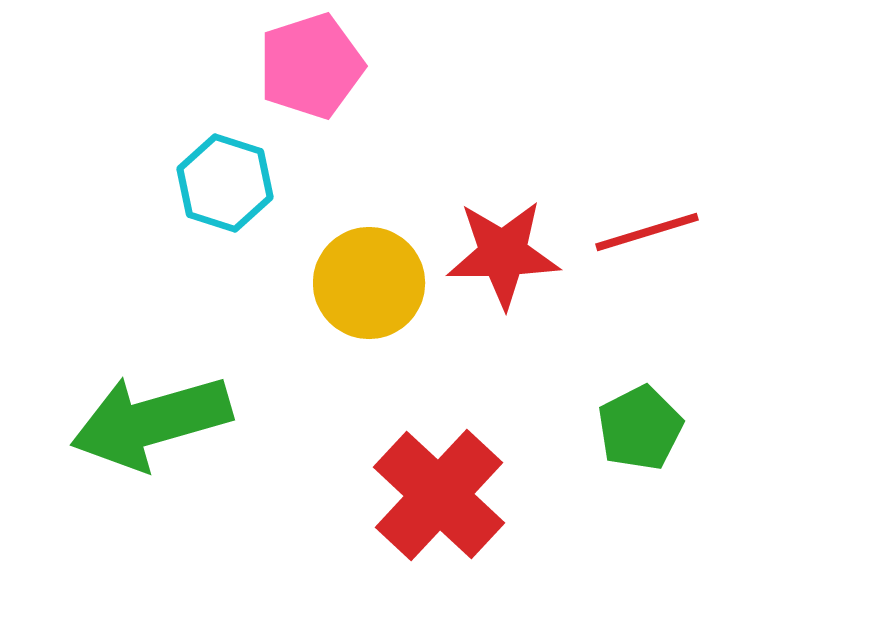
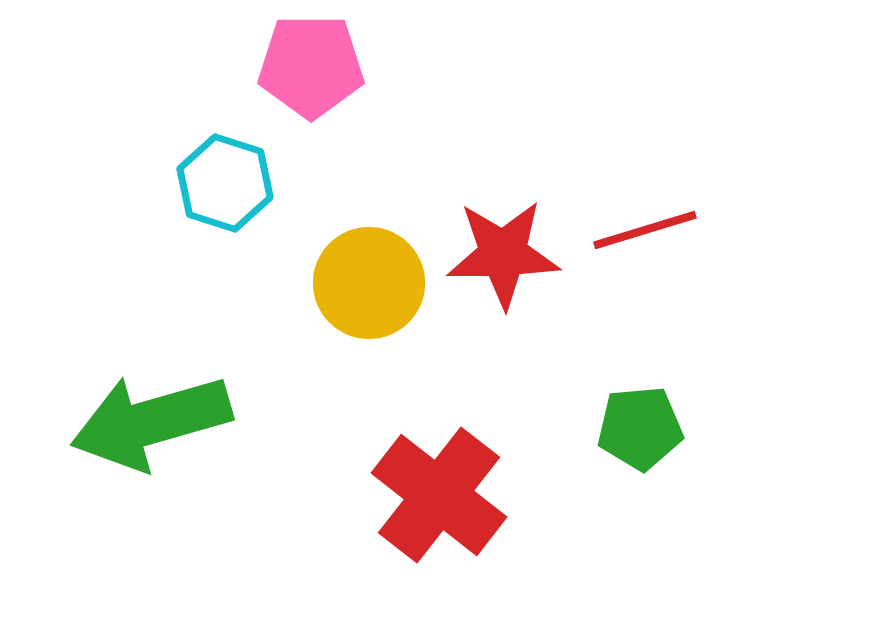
pink pentagon: rotated 18 degrees clockwise
red line: moved 2 px left, 2 px up
green pentagon: rotated 22 degrees clockwise
red cross: rotated 5 degrees counterclockwise
